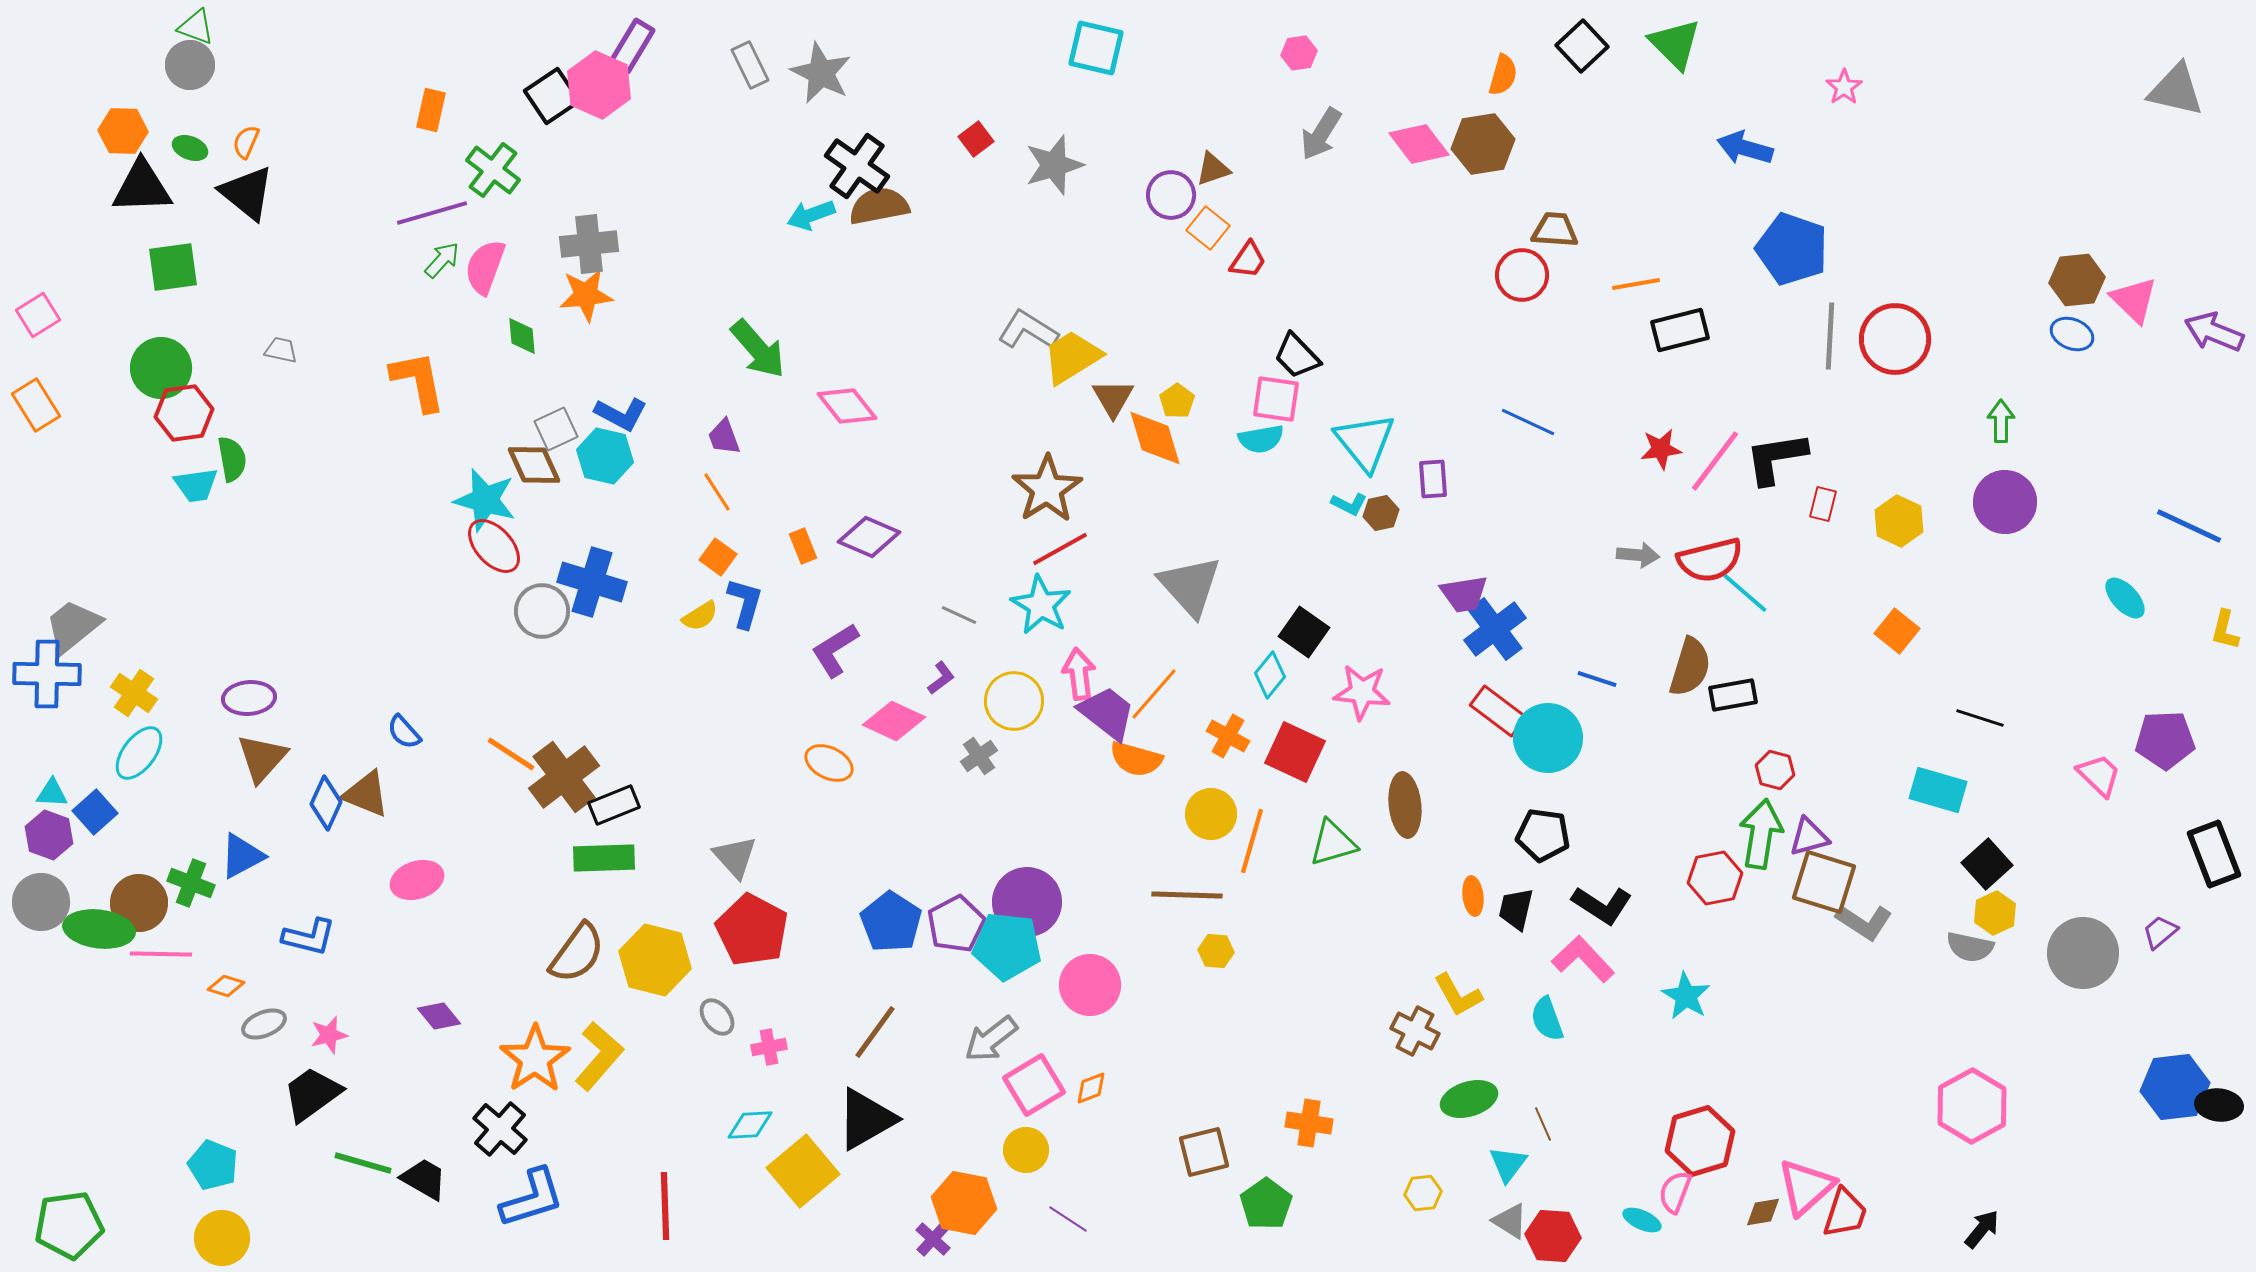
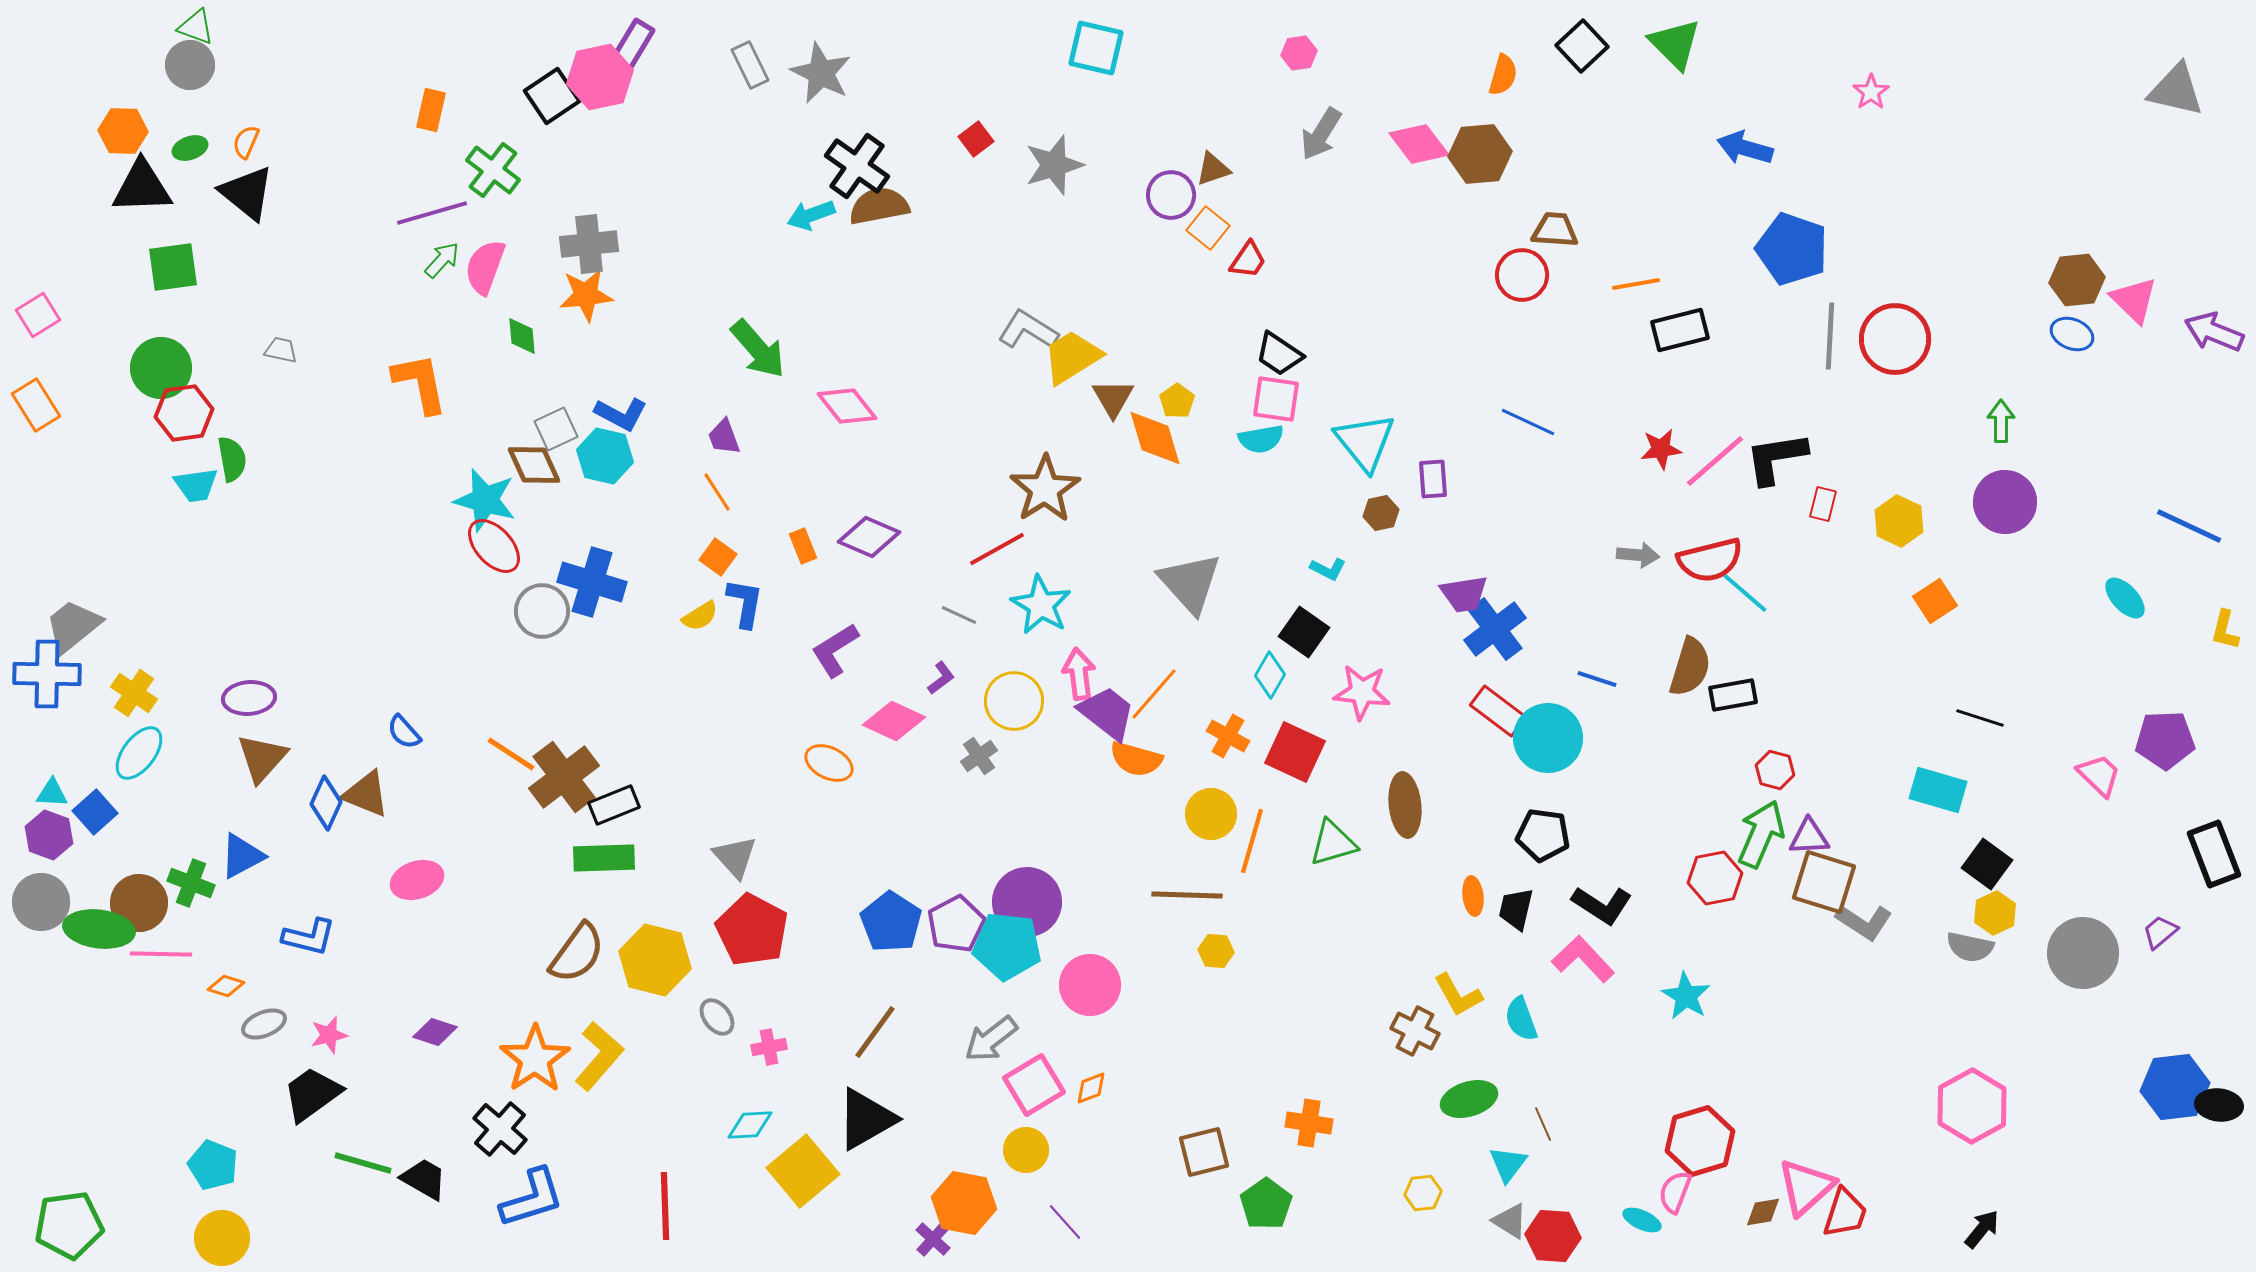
pink hexagon at (599, 85): moved 1 px right, 8 px up; rotated 24 degrees clockwise
pink star at (1844, 87): moved 27 px right, 5 px down
brown hexagon at (1483, 144): moved 3 px left, 10 px down; rotated 4 degrees clockwise
green ellipse at (190, 148): rotated 40 degrees counterclockwise
black trapezoid at (1297, 356): moved 18 px left, 2 px up; rotated 12 degrees counterclockwise
orange L-shape at (418, 381): moved 2 px right, 2 px down
pink line at (1715, 461): rotated 12 degrees clockwise
brown star at (1047, 489): moved 2 px left
cyan L-shape at (1349, 504): moved 21 px left, 65 px down
red line at (1060, 549): moved 63 px left
gray triangle at (1190, 586): moved 3 px up
blue L-shape at (745, 603): rotated 6 degrees counterclockwise
orange square at (1897, 631): moved 38 px right, 30 px up; rotated 18 degrees clockwise
cyan diamond at (1270, 675): rotated 9 degrees counterclockwise
green arrow at (1761, 834): rotated 14 degrees clockwise
purple triangle at (1809, 837): rotated 12 degrees clockwise
black square at (1987, 864): rotated 12 degrees counterclockwise
purple diamond at (439, 1016): moved 4 px left, 16 px down; rotated 33 degrees counterclockwise
cyan semicircle at (1547, 1019): moved 26 px left
purple line at (1068, 1219): moved 3 px left, 3 px down; rotated 15 degrees clockwise
